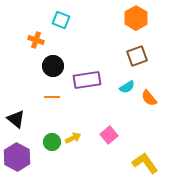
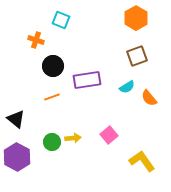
orange line: rotated 21 degrees counterclockwise
yellow arrow: rotated 21 degrees clockwise
yellow L-shape: moved 3 px left, 2 px up
